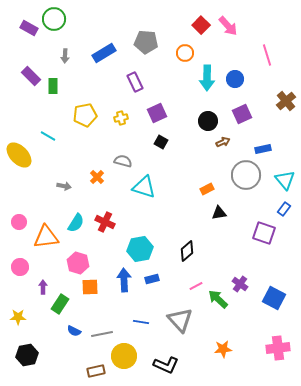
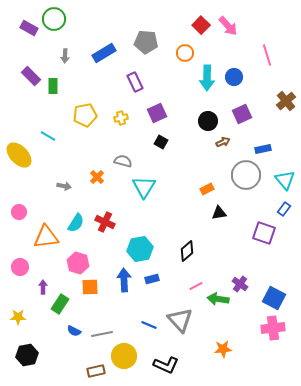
blue circle at (235, 79): moved 1 px left, 2 px up
cyan triangle at (144, 187): rotated 45 degrees clockwise
pink circle at (19, 222): moved 10 px up
green arrow at (218, 299): rotated 35 degrees counterclockwise
blue line at (141, 322): moved 8 px right, 3 px down; rotated 14 degrees clockwise
pink cross at (278, 348): moved 5 px left, 20 px up
